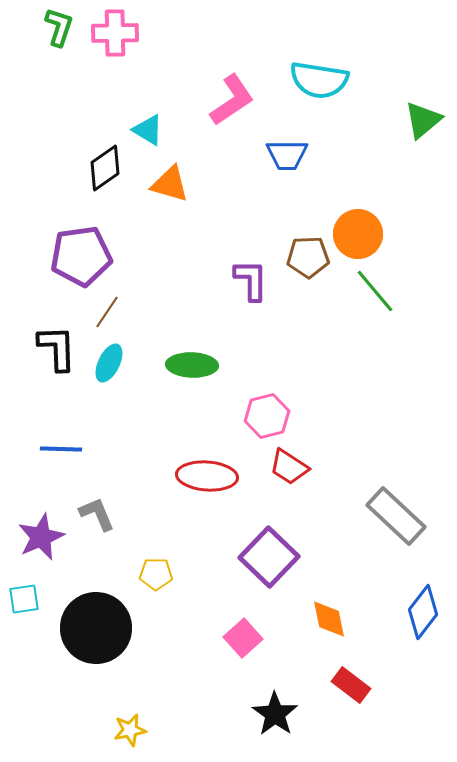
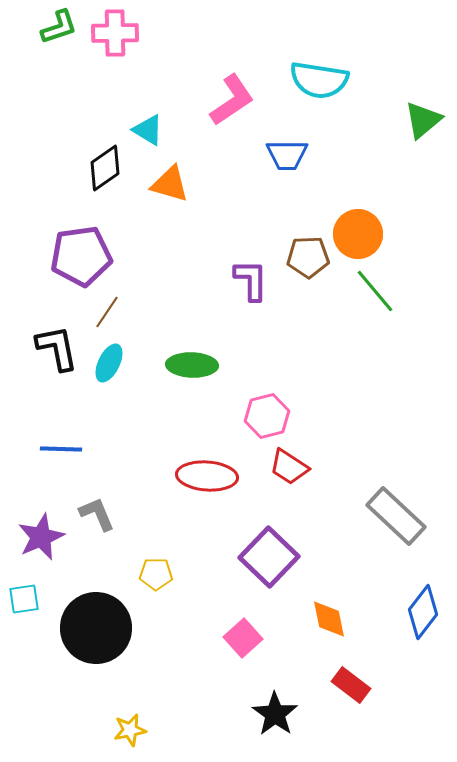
green L-shape: rotated 54 degrees clockwise
black L-shape: rotated 9 degrees counterclockwise
